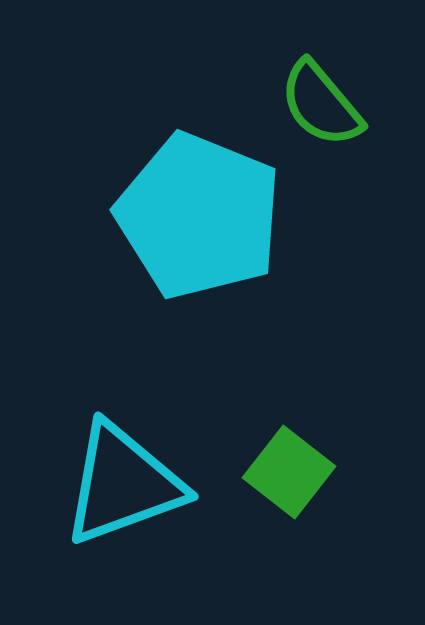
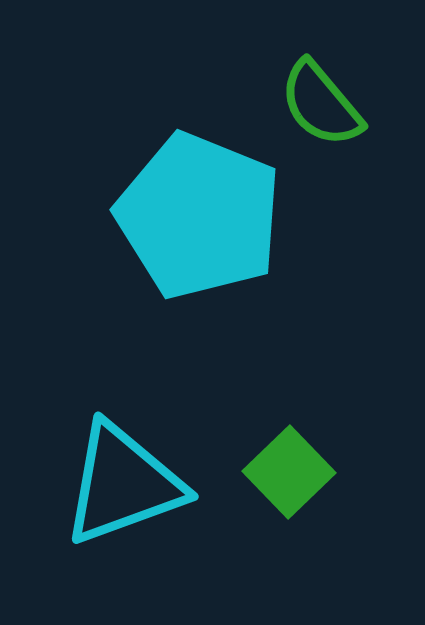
green square: rotated 8 degrees clockwise
